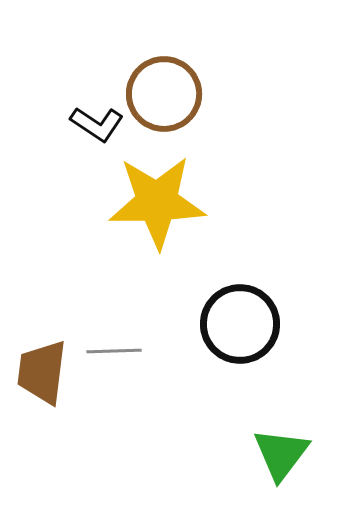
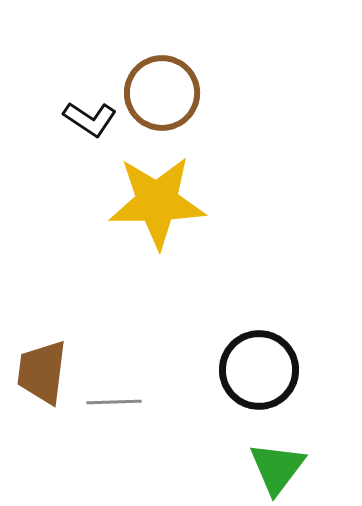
brown circle: moved 2 px left, 1 px up
black L-shape: moved 7 px left, 5 px up
black circle: moved 19 px right, 46 px down
gray line: moved 51 px down
green triangle: moved 4 px left, 14 px down
